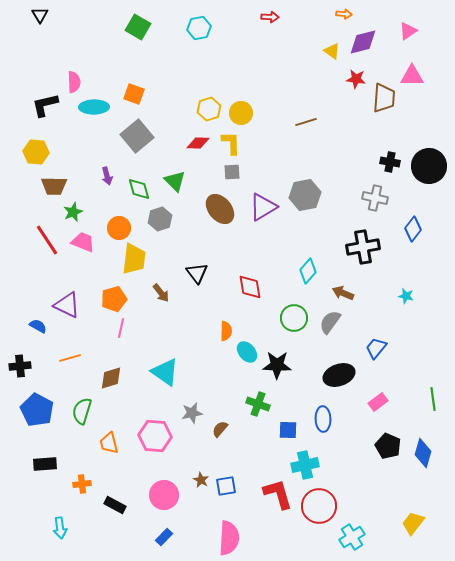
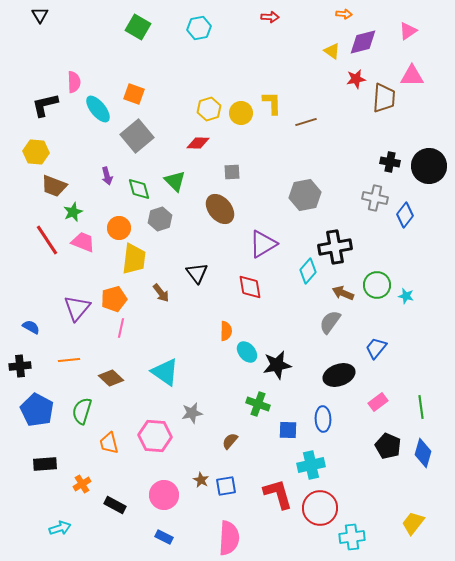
red star at (356, 79): rotated 18 degrees counterclockwise
cyan ellipse at (94, 107): moved 4 px right, 2 px down; rotated 52 degrees clockwise
yellow L-shape at (231, 143): moved 41 px right, 40 px up
brown trapezoid at (54, 186): rotated 20 degrees clockwise
purple triangle at (263, 207): moved 37 px down
blue diamond at (413, 229): moved 8 px left, 14 px up
black cross at (363, 247): moved 28 px left
purple triangle at (67, 305): moved 10 px right, 3 px down; rotated 44 degrees clockwise
green circle at (294, 318): moved 83 px right, 33 px up
blue semicircle at (38, 326): moved 7 px left, 1 px down
orange line at (70, 358): moved 1 px left, 2 px down; rotated 10 degrees clockwise
black star at (277, 365): rotated 12 degrees counterclockwise
brown diamond at (111, 378): rotated 60 degrees clockwise
green line at (433, 399): moved 12 px left, 8 px down
brown semicircle at (220, 429): moved 10 px right, 12 px down
cyan cross at (305, 465): moved 6 px right
orange cross at (82, 484): rotated 24 degrees counterclockwise
red circle at (319, 506): moved 1 px right, 2 px down
cyan arrow at (60, 528): rotated 100 degrees counterclockwise
blue rectangle at (164, 537): rotated 72 degrees clockwise
cyan cross at (352, 537): rotated 25 degrees clockwise
